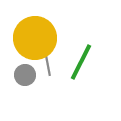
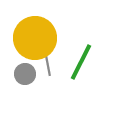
gray circle: moved 1 px up
